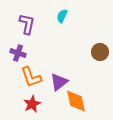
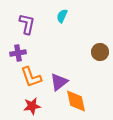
purple cross: rotated 28 degrees counterclockwise
red star: moved 2 px down; rotated 18 degrees clockwise
